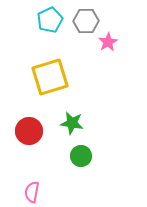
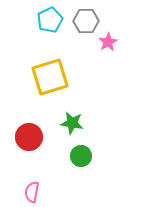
red circle: moved 6 px down
